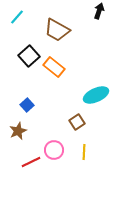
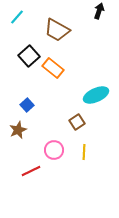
orange rectangle: moved 1 px left, 1 px down
brown star: moved 1 px up
red line: moved 9 px down
